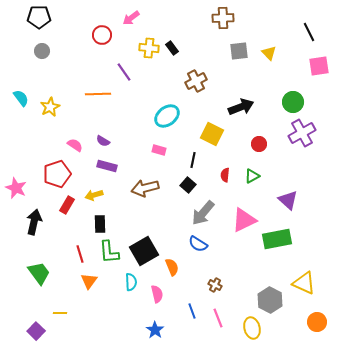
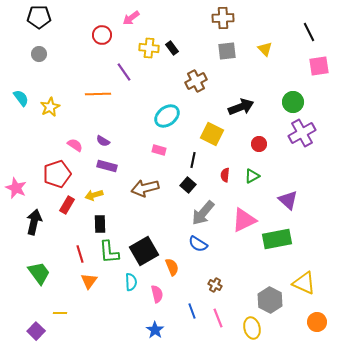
gray circle at (42, 51): moved 3 px left, 3 px down
gray square at (239, 51): moved 12 px left
yellow triangle at (269, 53): moved 4 px left, 4 px up
